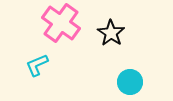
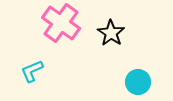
cyan L-shape: moved 5 px left, 6 px down
cyan circle: moved 8 px right
